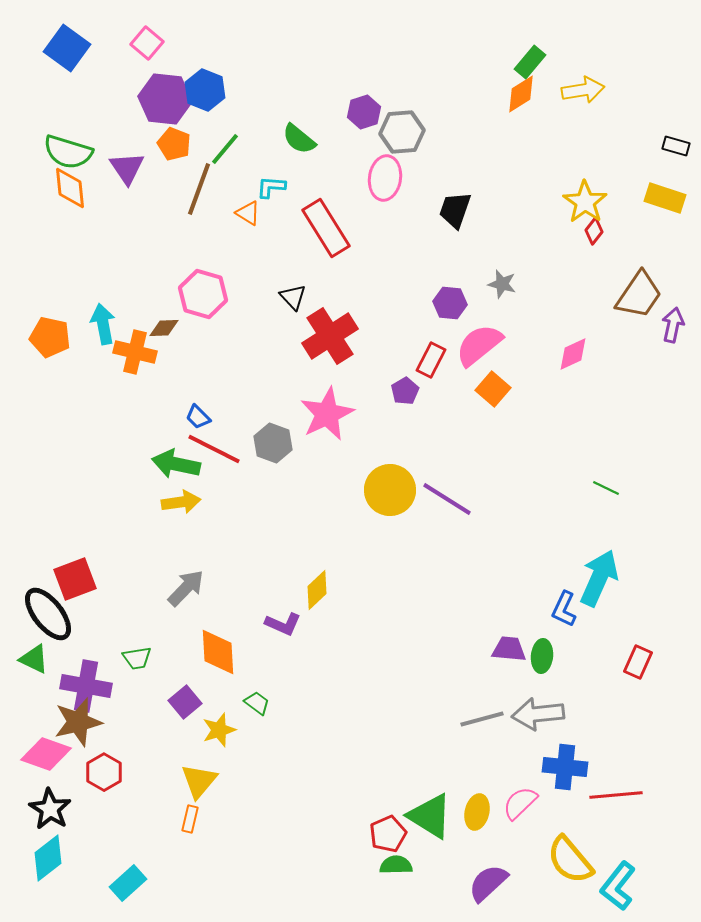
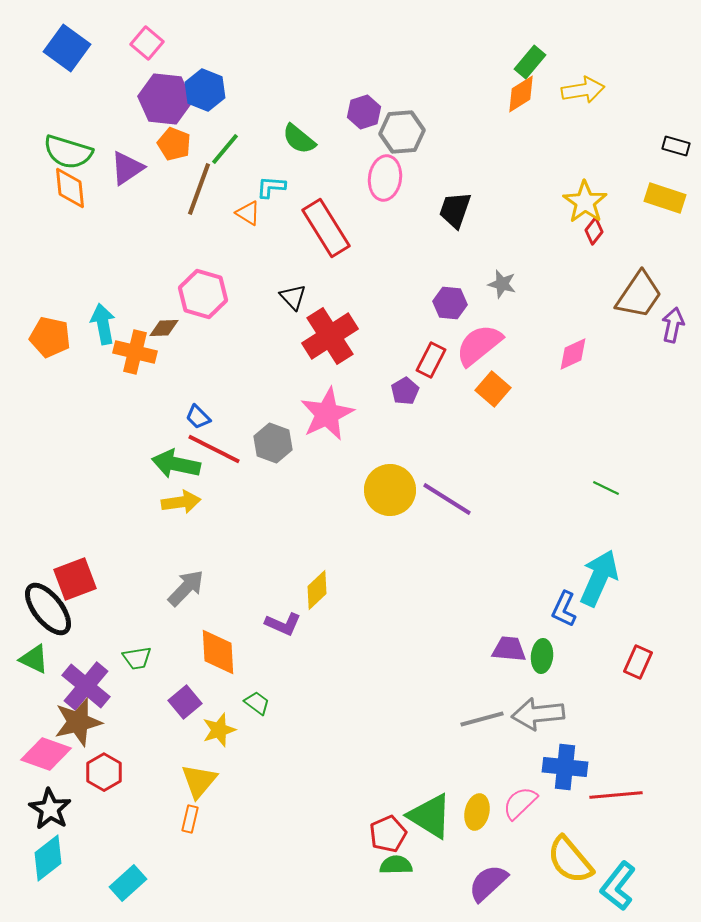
purple triangle at (127, 168): rotated 30 degrees clockwise
black ellipse at (48, 614): moved 5 px up
purple cross at (86, 686): rotated 30 degrees clockwise
